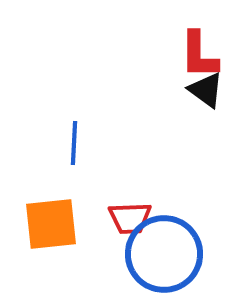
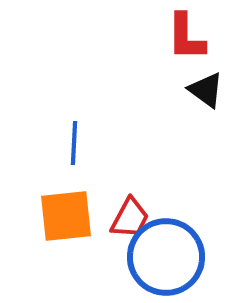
red L-shape: moved 13 px left, 18 px up
red trapezoid: rotated 60 degrees counterclockwise
orange square: moved 15 px right, 8 px up
blue circle: moved 2 px right, 3 px down
